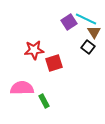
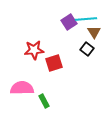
cyan line: rotated 30 degrees counterclockwise
black square: moved 1 px left, 2 px down
